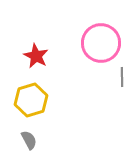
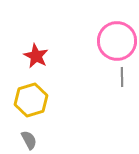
pink circle: moved 16 px right, 2 px up
